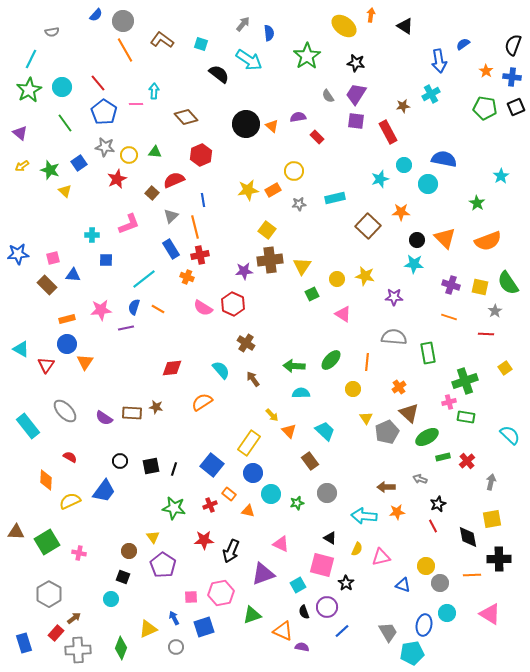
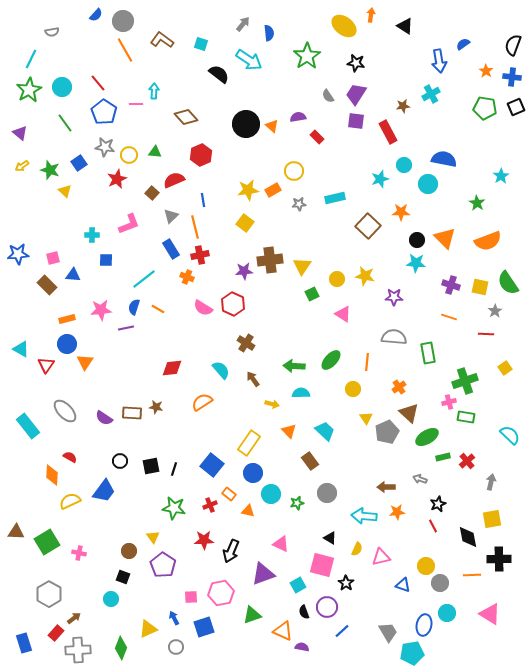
yellow square at (267, 230): moved 22 px left, 7 px up
cyan star at (414, 264): moved 2 px right, 1 px up
yellow arrow at (272, 415): moved 11 px up; rotated 32 degrees counterclockwise
orange diamond at (46, 480): moved 6 px right, 5 px up
